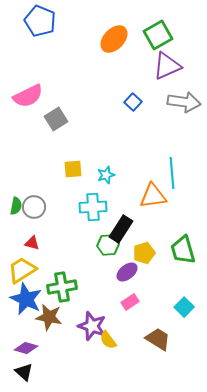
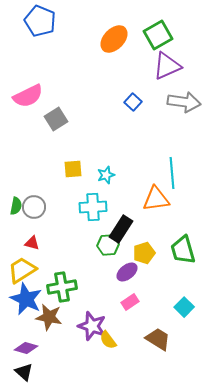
orange triangle: moved 3 px right, 3 px down
